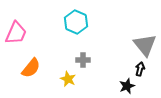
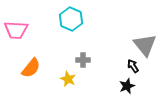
cyan hexagon: moved 5 px left, 3 px up
pink trapezoid: moved 3 px up; rotated 70 degrees clockwise
black arrow: moved 7 px left, 3 px up; rotated 48 degrees counterclockwise
